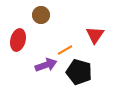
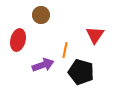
orange line: rotated 49 degrees counterclockwise
purple arrow: moved 3 px left
black pentagon: moved 2 px right
